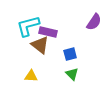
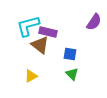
blue square: rotated 24 degrees clockwise
yellow triangle: rotated 32 degrees counterclockwise
